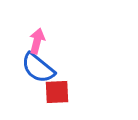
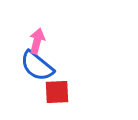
blue semicircle: moved 1 px left, 2 px up
